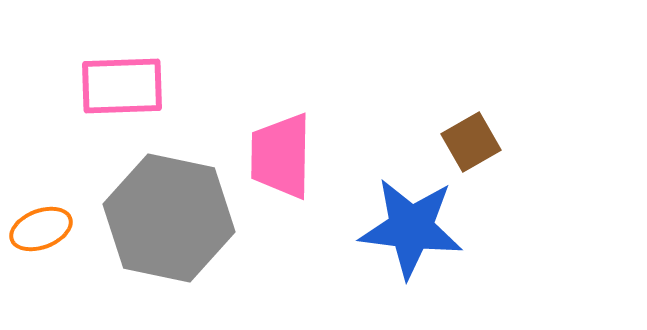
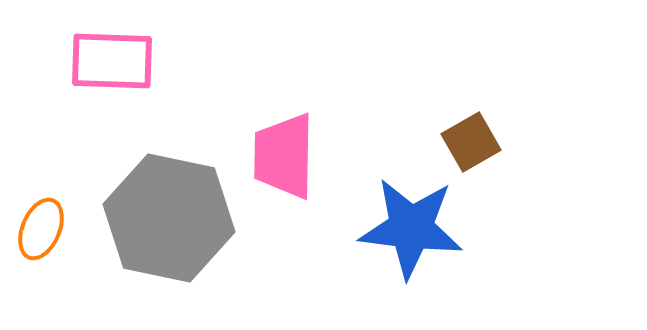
pink rectangle: moved 10 px left, 25 px up; rotated 4 degrees clockwise
pink trapezoid: moved 3 px right
orange ellipse: rotated 46 degrees counterclockwise
